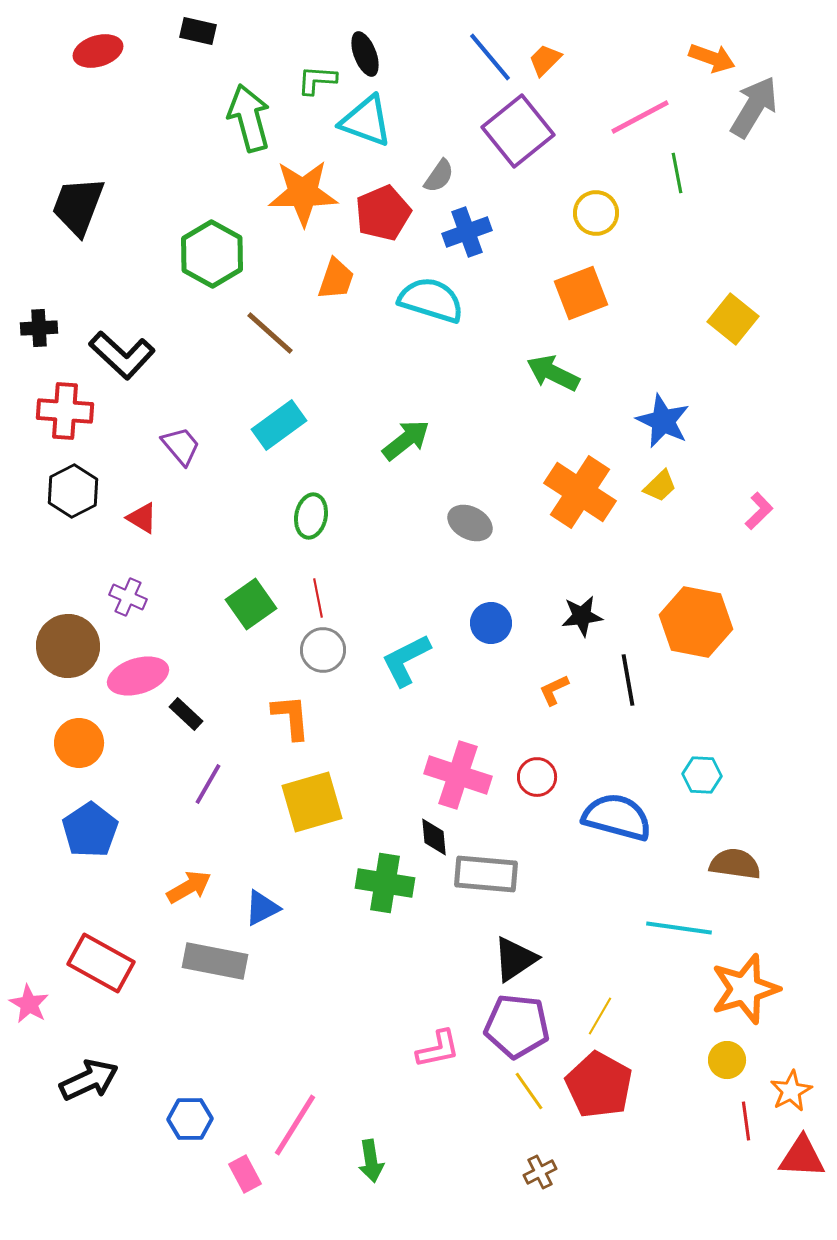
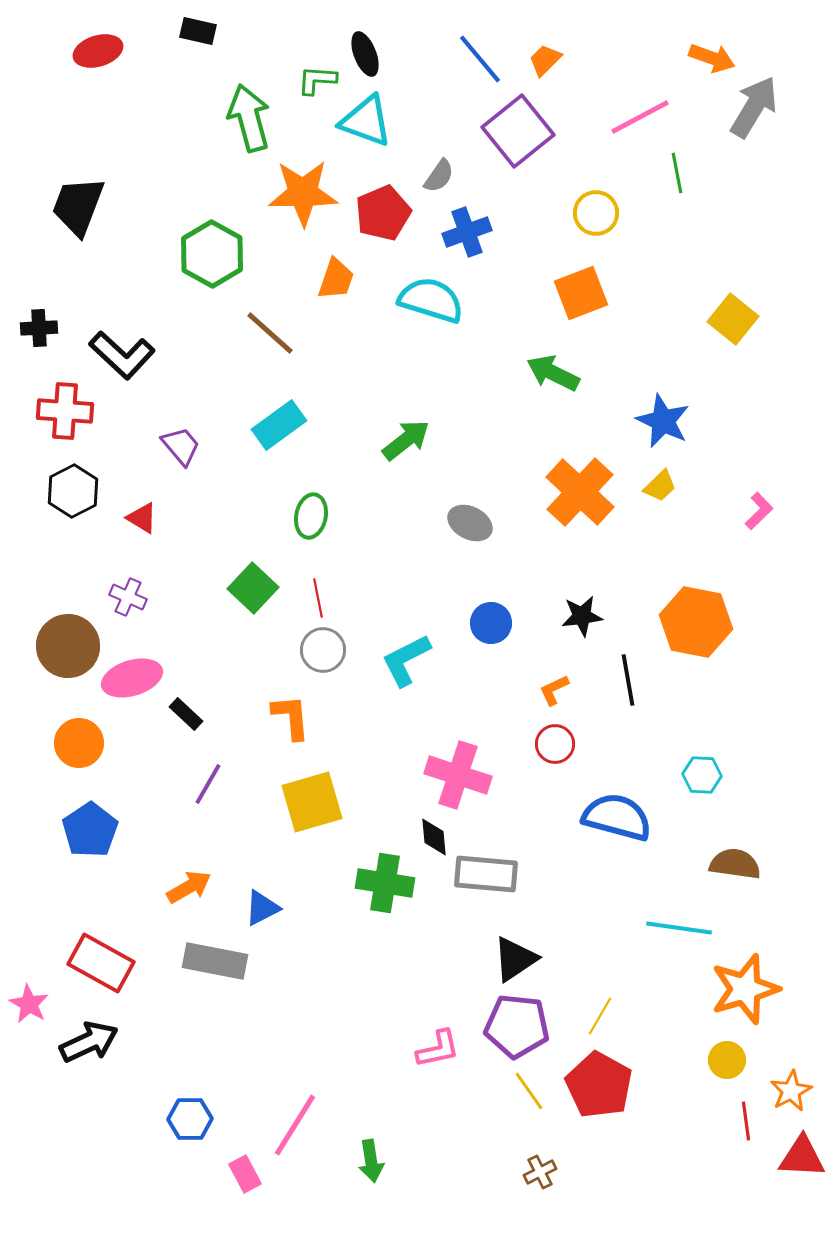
blue line at (490, 57): moved 10 px left, 2 px down
orange cross at (580, 492): rotated 10 degrees clockwise
green square at (251, 604): moved 2 px right, 16 px up; rotated 12 degrees counterclockwise
pink ellipse at (138, 676): moved 6 px left, 2 px down
red circle at (537, 777): moved 18 px right, 33 px up
black arrow at (89, 1080): moved 38 px up
